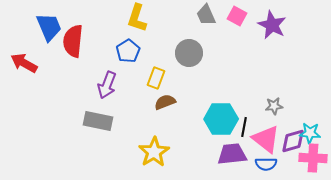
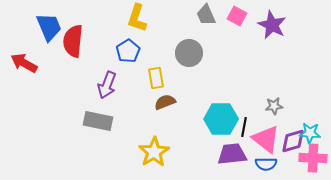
yellow rectangle: rotated 30 degrees counterclockwise
